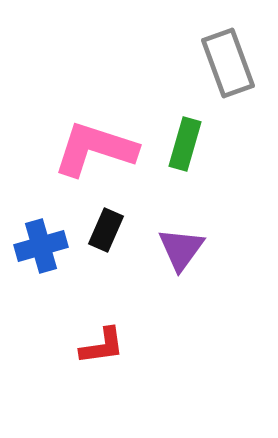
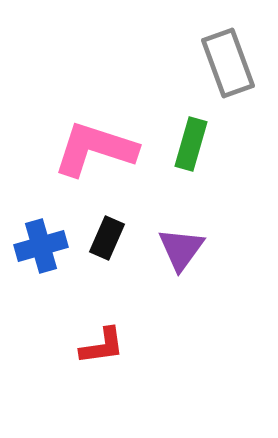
green rectangle: moved 6 px right
black rectangle: moved 1 px right, 8 px down
